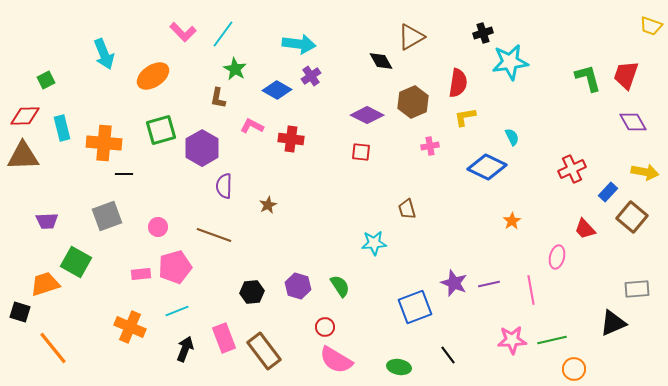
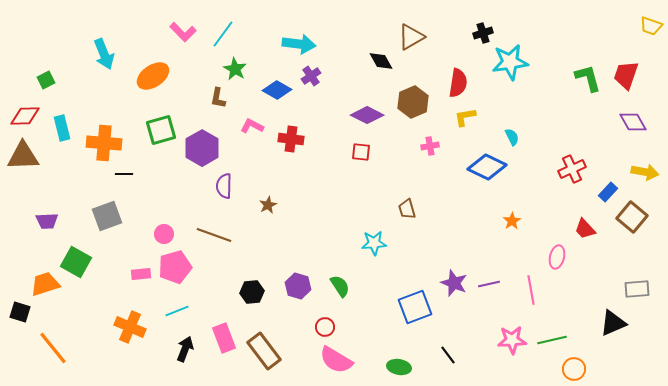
pink circle at (158, 227): moved 6 px right, 7 px down
